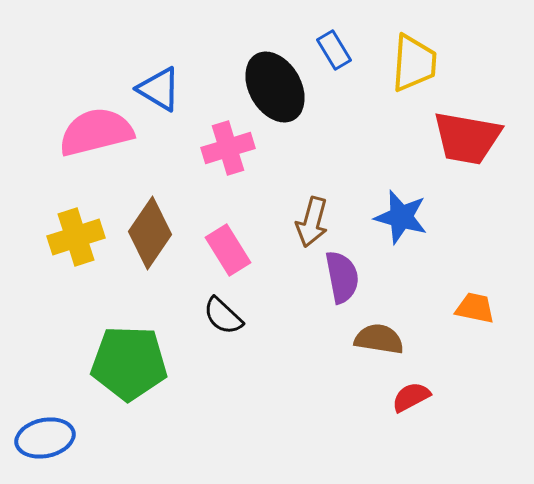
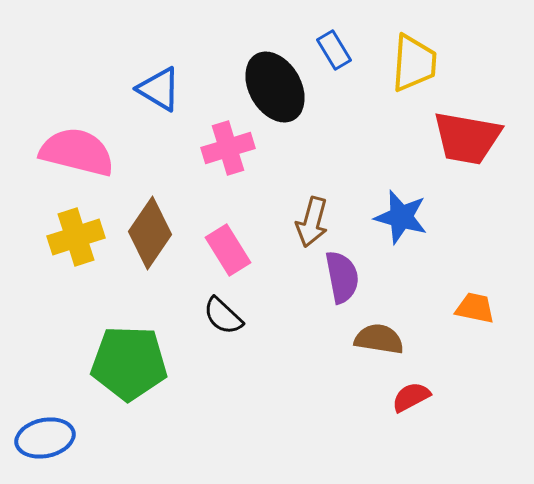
pink semicircle: moved 19 px left, 20 px down; rotated 28 degrees clockwise
